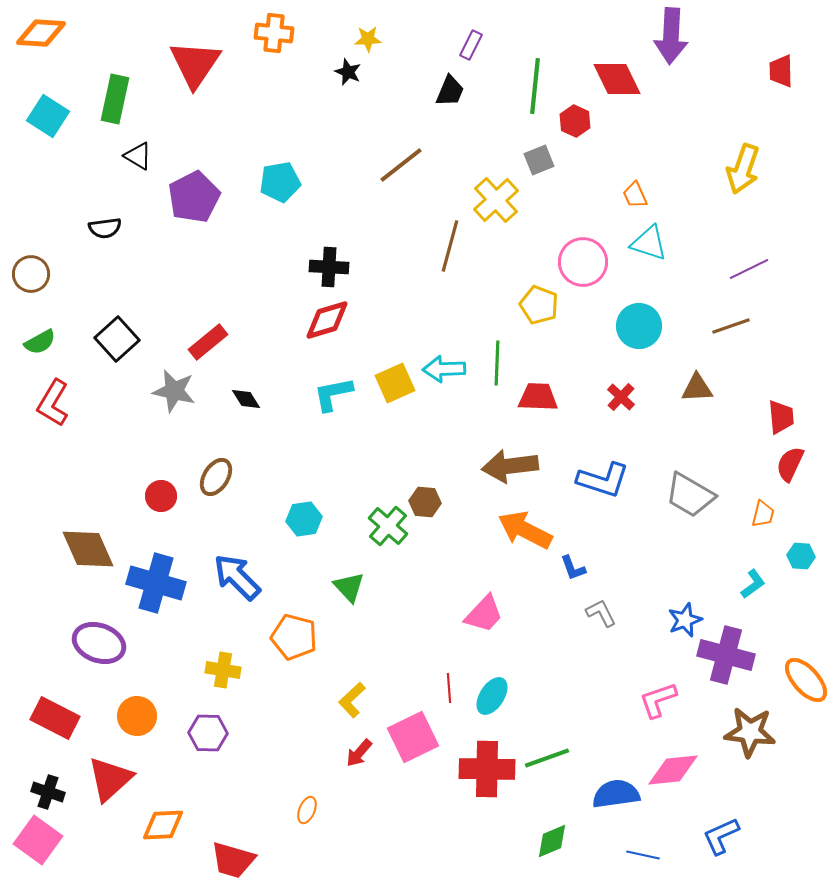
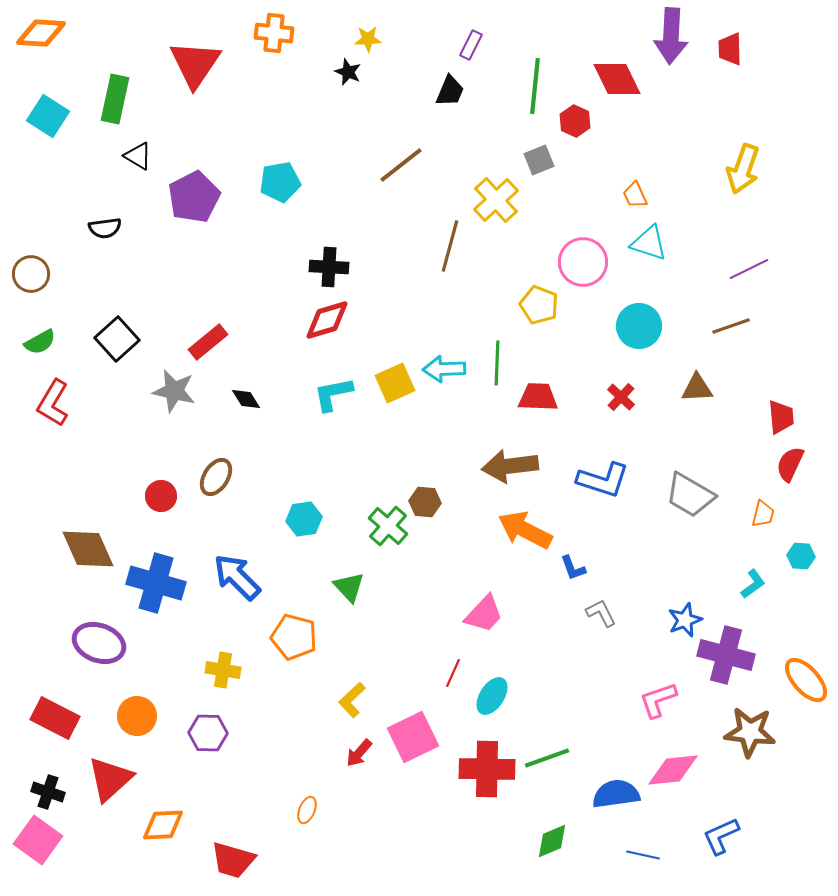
red trapezoid at (781, 71): moved 51 px left, 22 px up
red line at (449, 688): moved 4 px right, 15 px up; rotated 28 degrees clockwise
